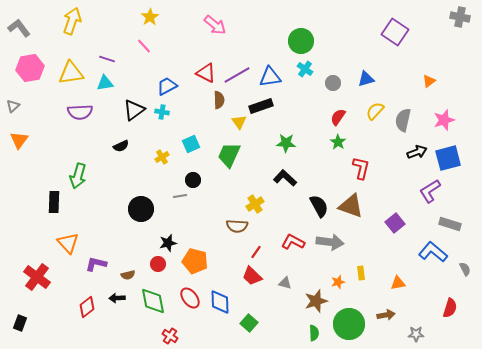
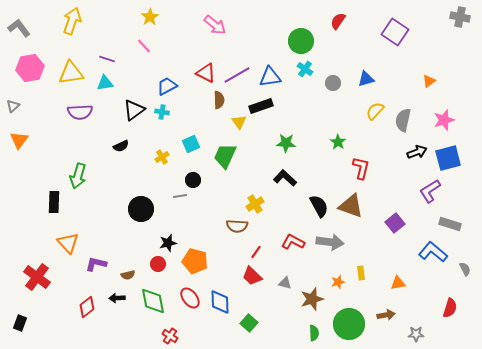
red semicircle at (338, 117): moved 96 px up
green trapezoid at (229, 155): moved 4 px left, 1 px down
brown star at (316, 301): moved 4 px left, 2 px up
